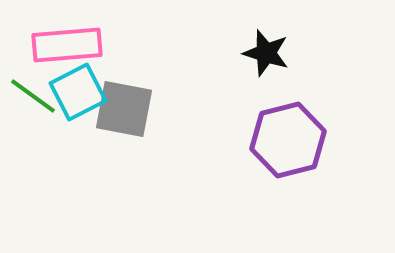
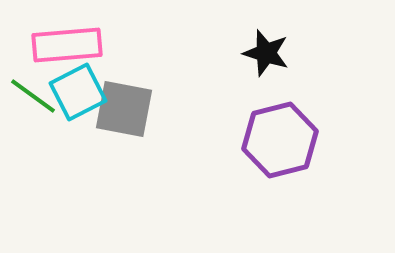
purple hexagon: moved 8 px left
